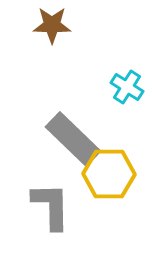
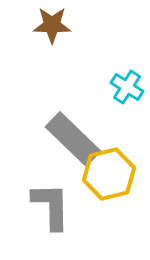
yellow hexagon: rotated 15 degrees counterclockwise
